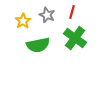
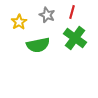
yellow star: moved 4 px left, 1 px down
